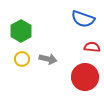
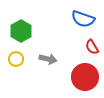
red semicircle: rotated 126 degrees counterclockwise
yellow circle: moved 6 px left
